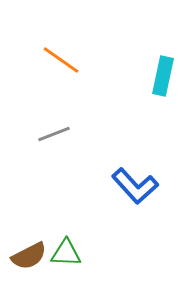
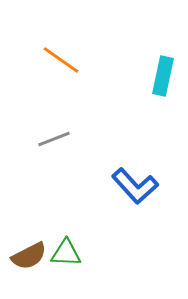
gray line: moved 5 px down
